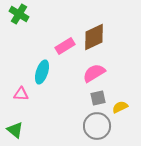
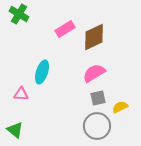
pink rectangle: moved 17 px up
